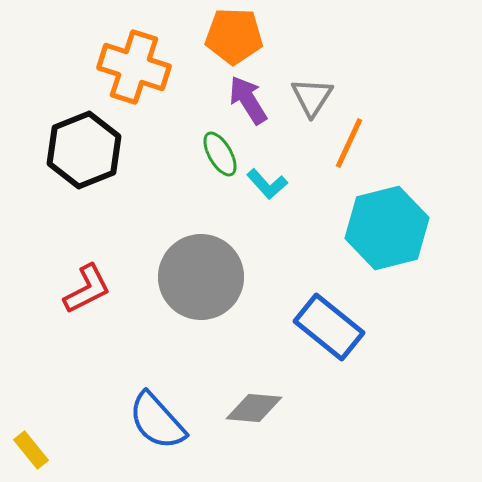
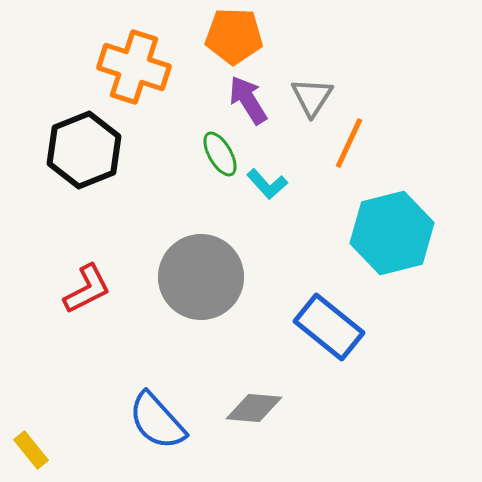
cyan hexagon: moved 5 px right, 5 px down
